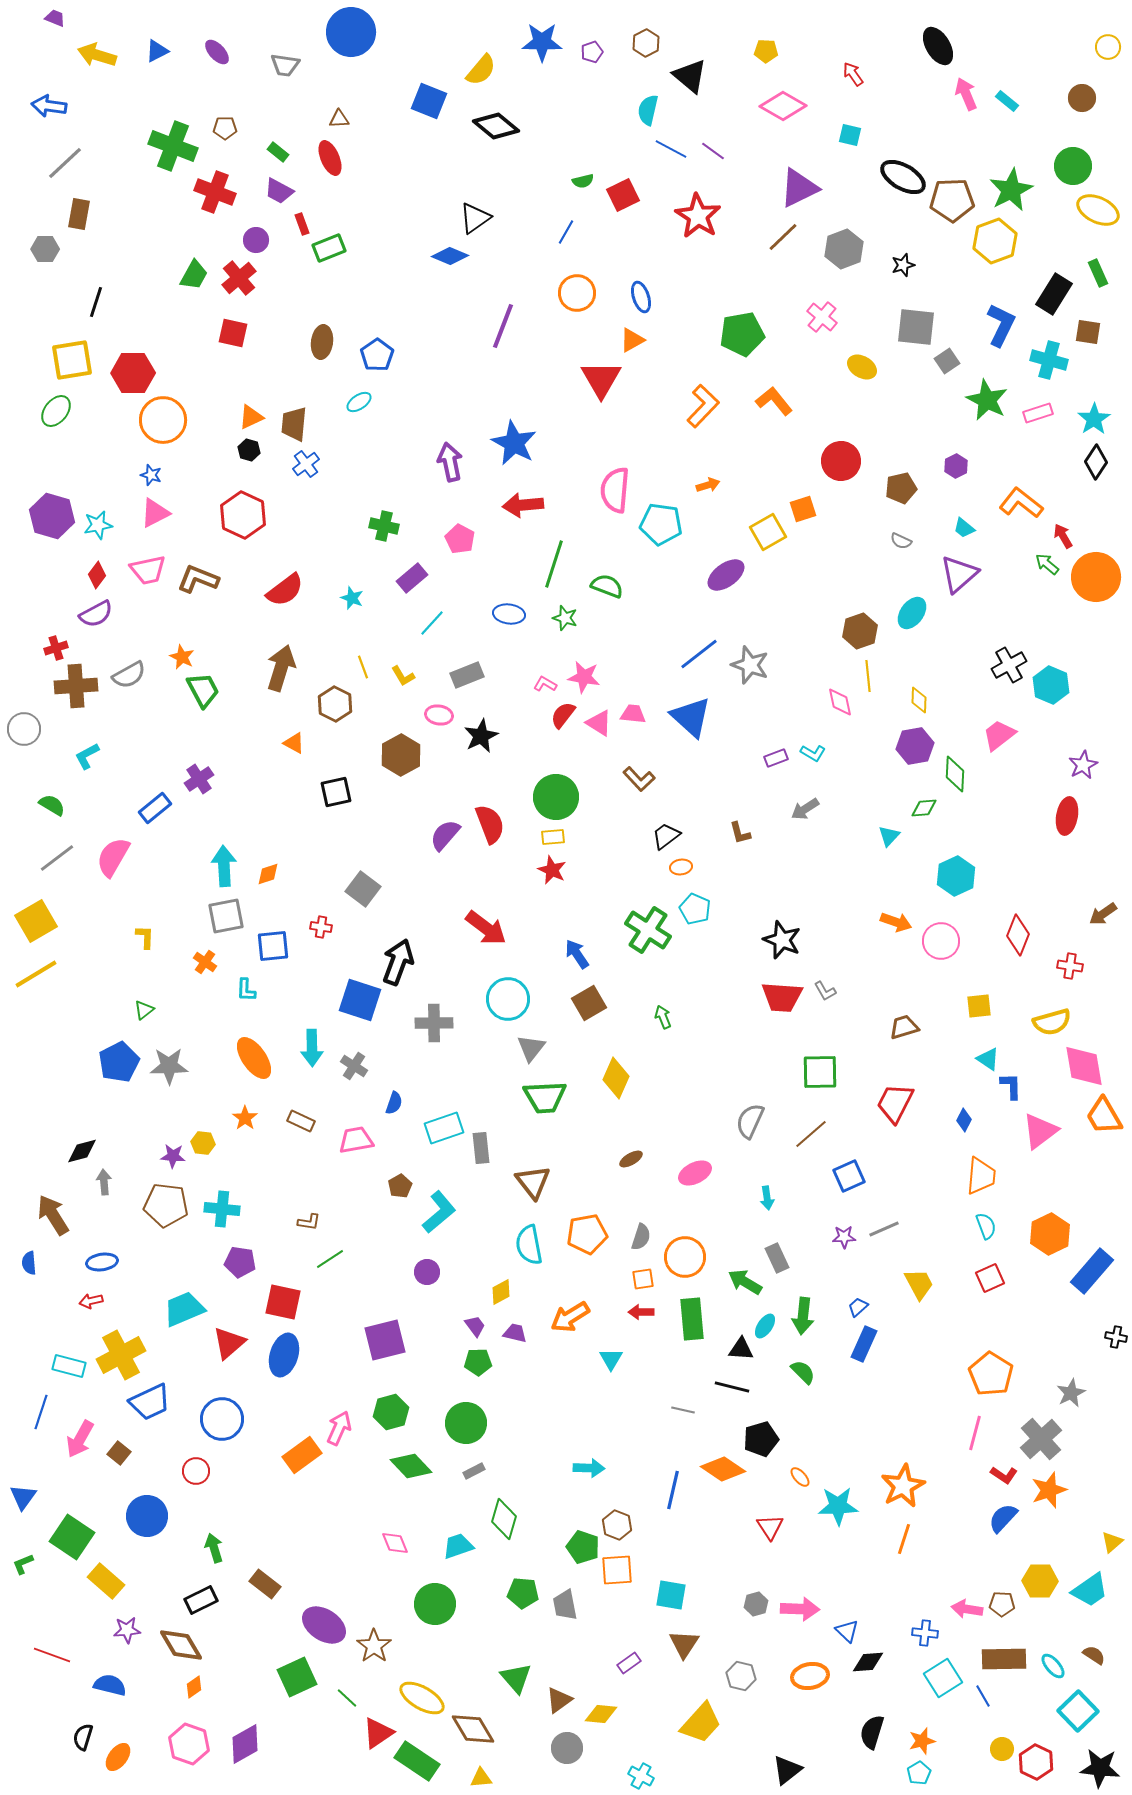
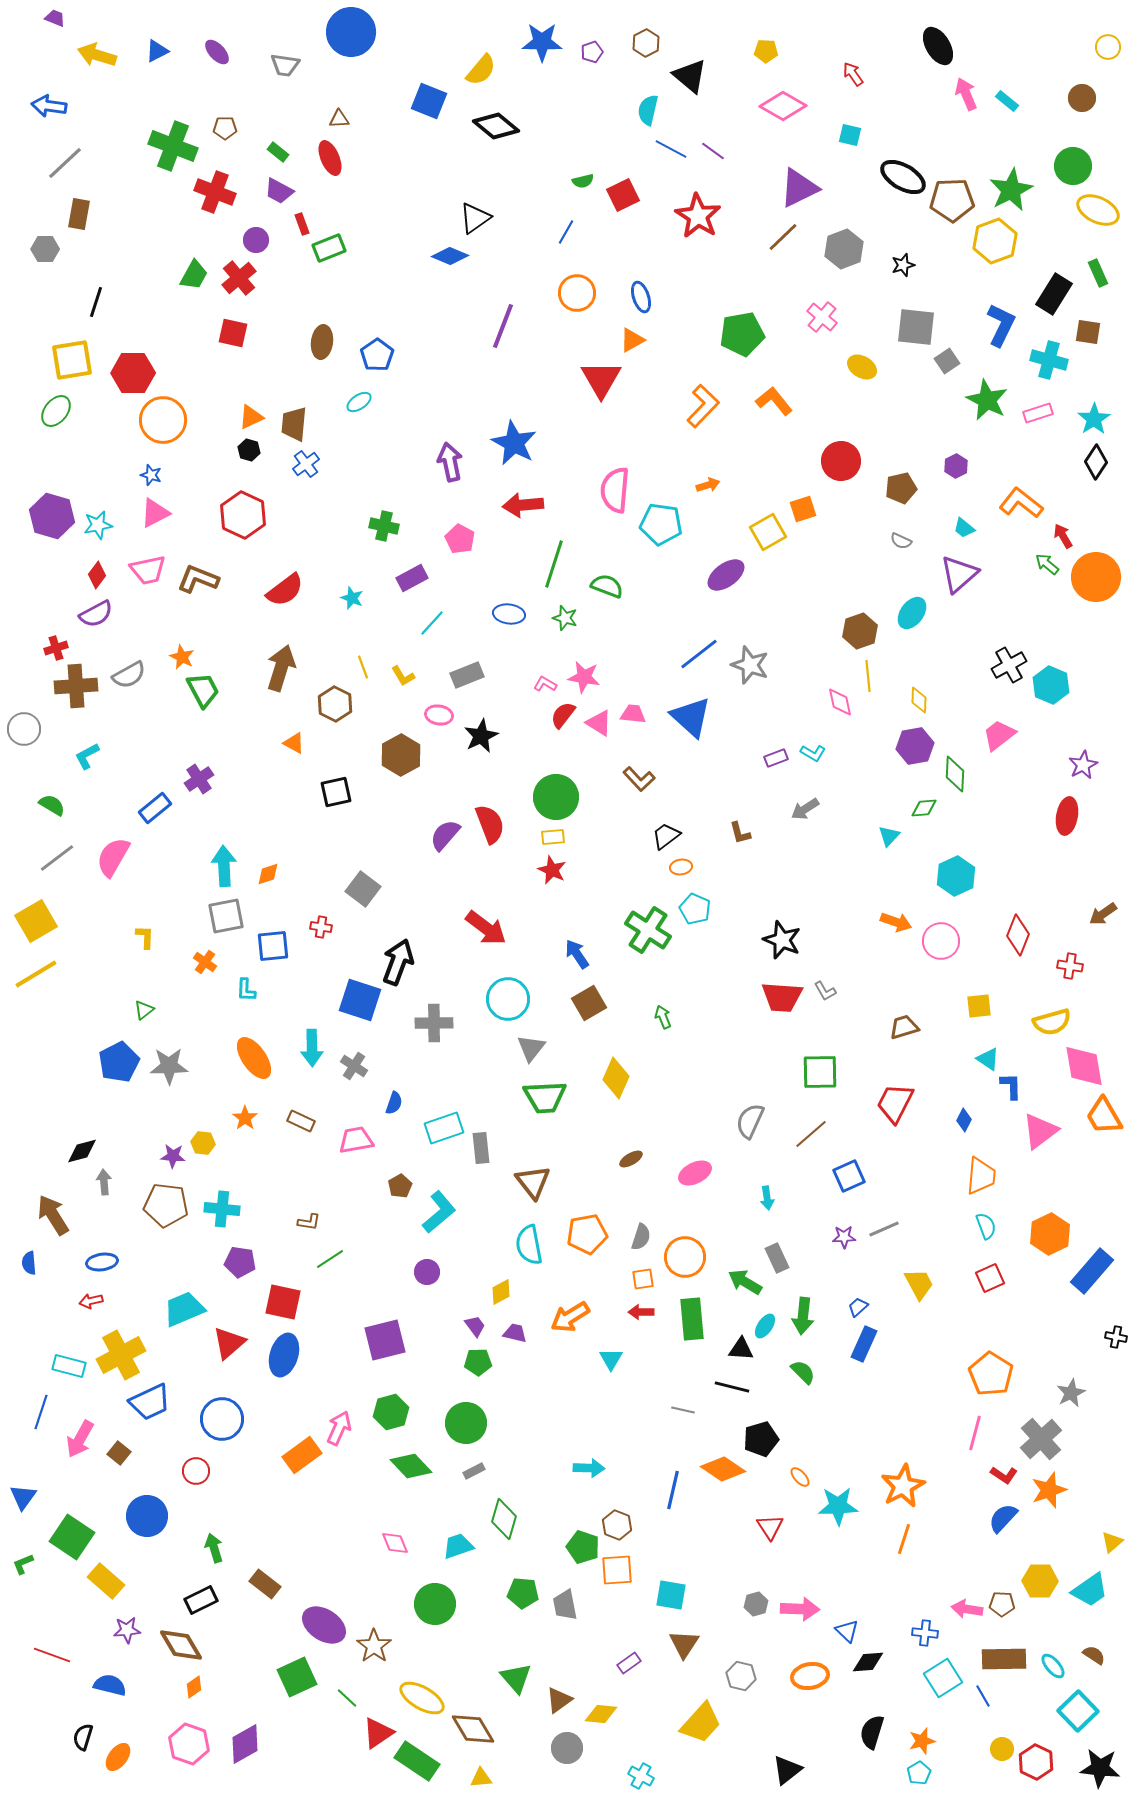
purple rectangle at (412, 578): rotated 12 degrees clockwise
